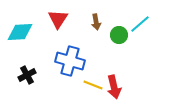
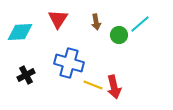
blue cross: moved 1 px left, 2 px down
black cross: moved 1 px left
